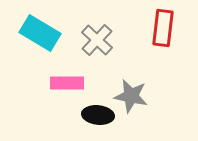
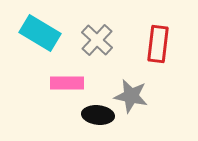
red rectangle: moved 5 px left, 16 px down
